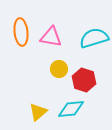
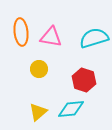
yellow circle: moved 20 px left
